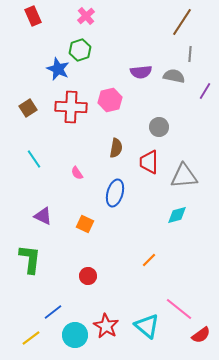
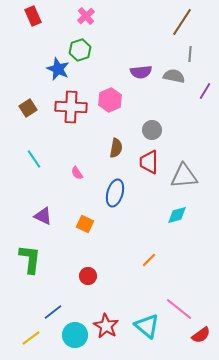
pink hexagon: rotated 10 degrees counterclockwise
gray circle: moved 7 px left, 3 px down
